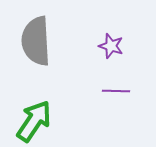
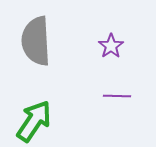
purple star: rotated 20 degrees clockwise
purple line: moved 1 px right, 5 px down
